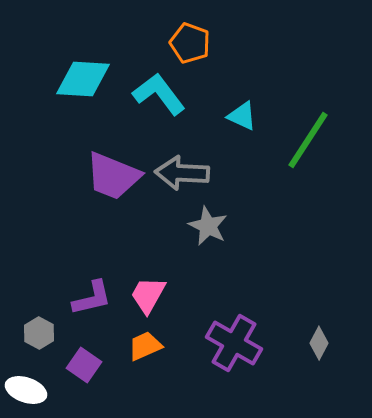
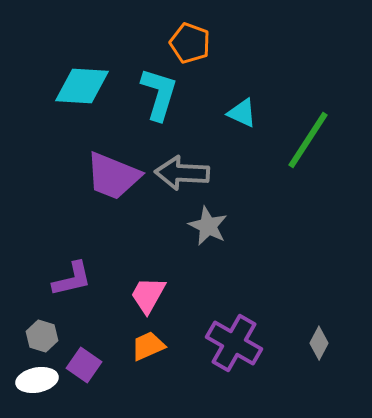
cyan diamond: moved 1 px left, 7 px down
cyan L-shape: rotated 54 degrees clockwise
cyan triangle: moved 3 px up
purple L-shape: moved 20 px left, 19 px up
gray hexagon: moved 3 px right, 3 px down; rotated 12 degrees counterclockwise
orange trapezoid: moved 3 px right
white ellipse: moved 11 px right, 10 px up; rotated 30 degrees counterclockwise
